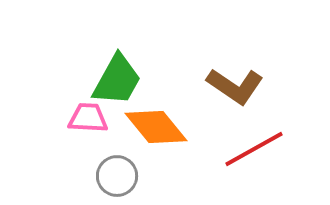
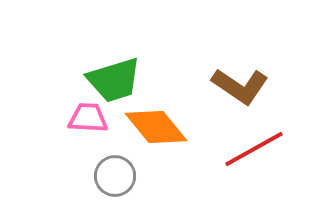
green trapezoid: moved 3 px left; rotated 44 degrees clockwise
brown L-shape: moved 5 px right
gray circle: moved 2 px left
